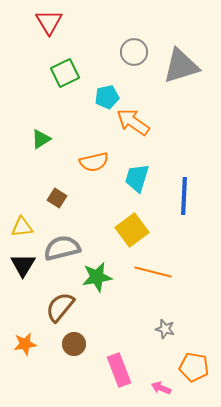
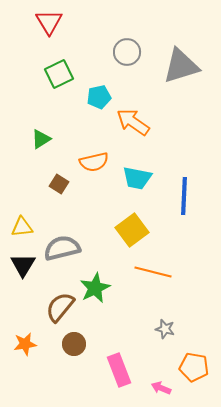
gray circle: moved 7 px left
green square: moved 6 px left, 1 px down
cyan pentagon: moved 8 px left
cyan trapezoid: rotated 96 degrees counterclockwise
brown square: moved 2 px right, 14 px up
green star: moved 2 px left, 11 px down; rotated 16 degrees counterclockwise
